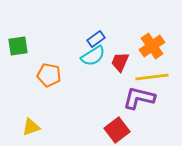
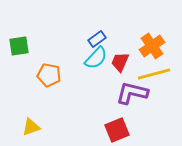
blue rectangle: moved 1 px right
green square: moved 1 px right
cyan semicircle: moved 3 px right, 2 px down; rotated 15 degrees counterclockwise
yellow line: moved 2 px right, 3 px up; rotated 8 degrees counterclockwise
purple L-shape: moved 7 px left, 5 px up
red square: rotated 15 degrees clockwise
